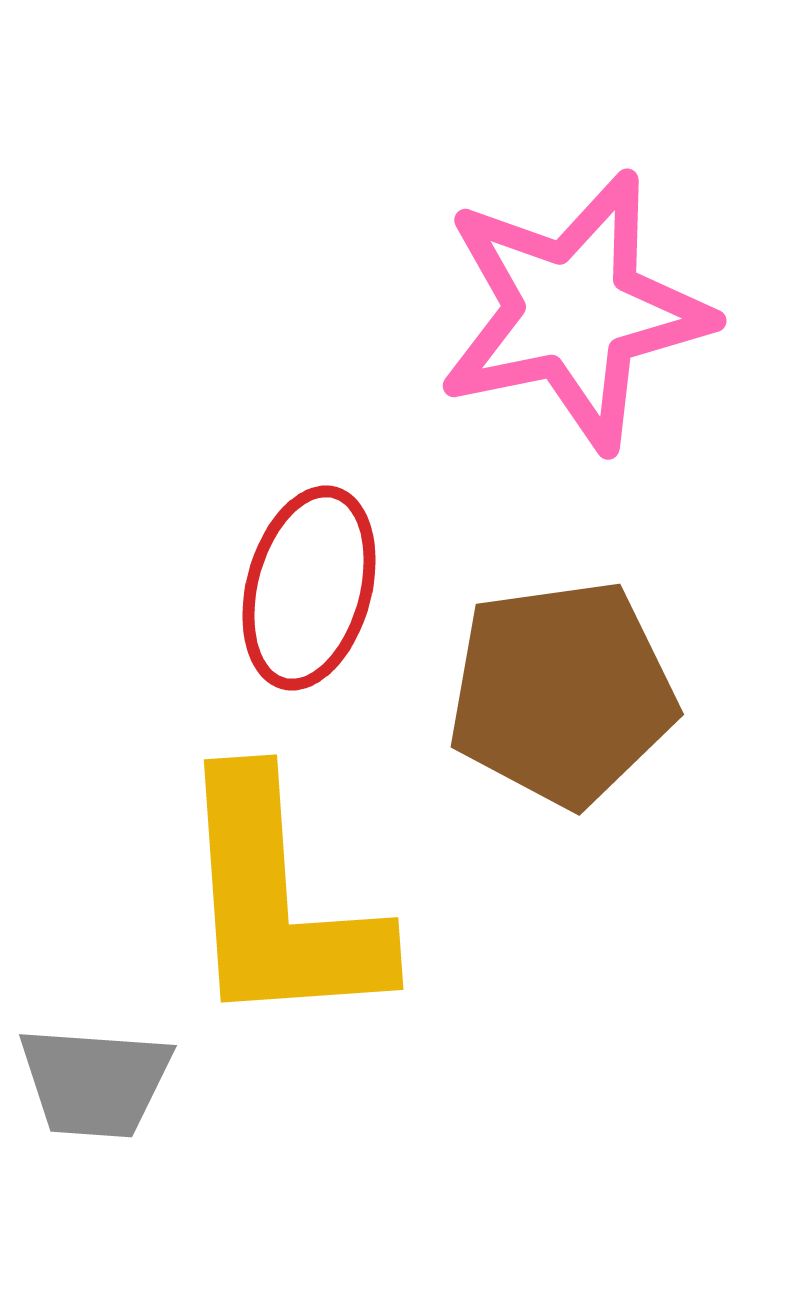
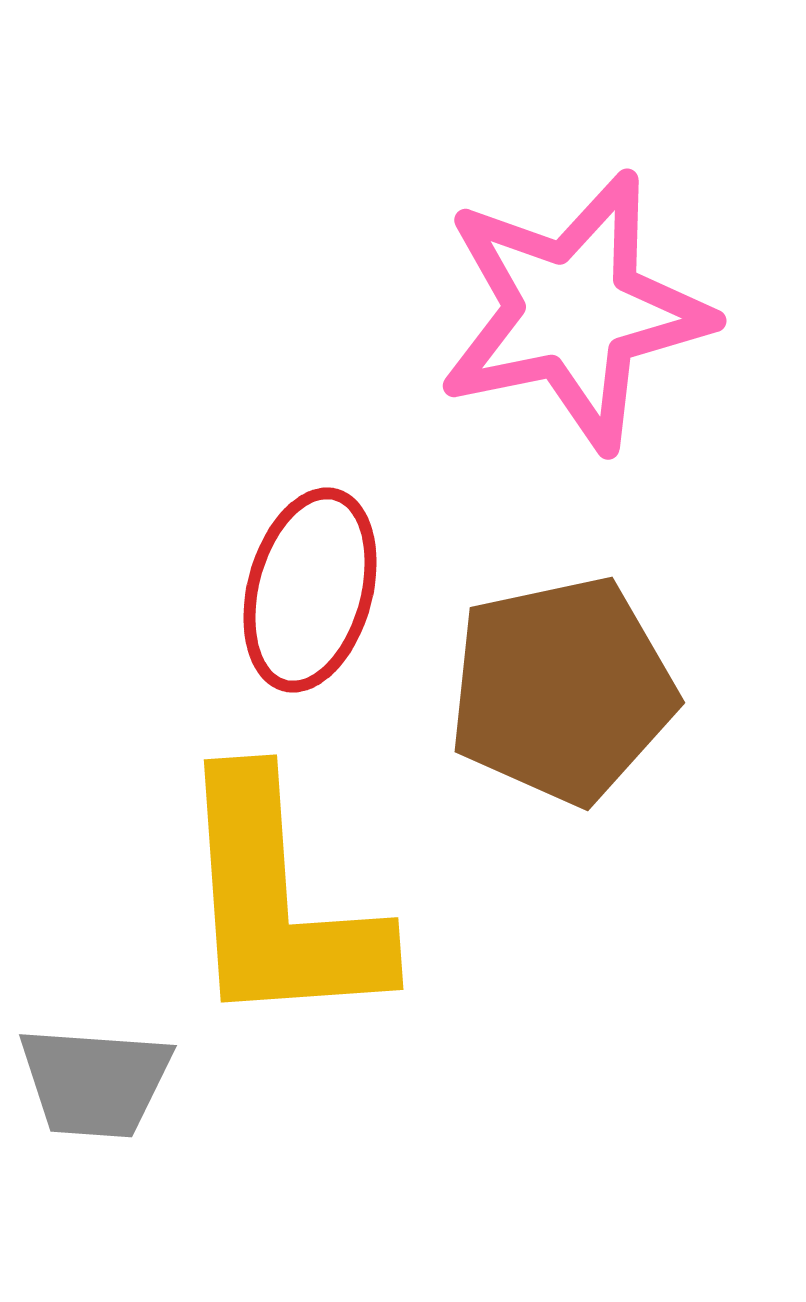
red ellipse: moved 1 px right, 2 px down
brown pentagon: moved 3 px up; rotated 4 degrees counterclockwise
